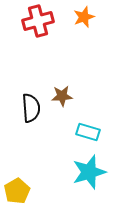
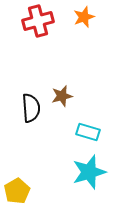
brown star: rotated 10 degrees counterclockwise
